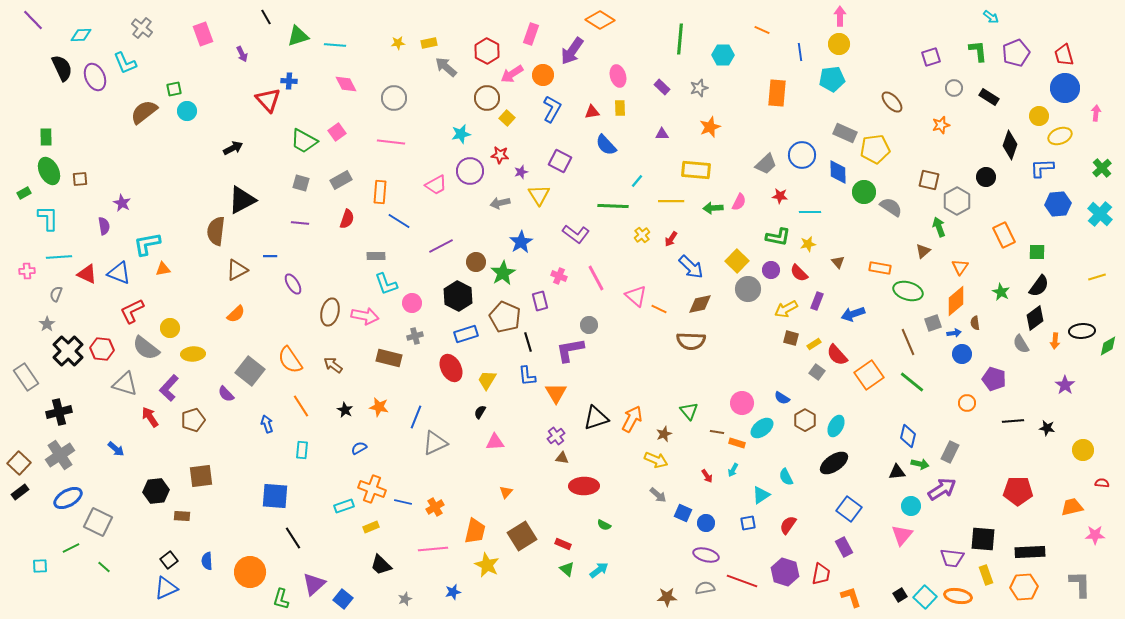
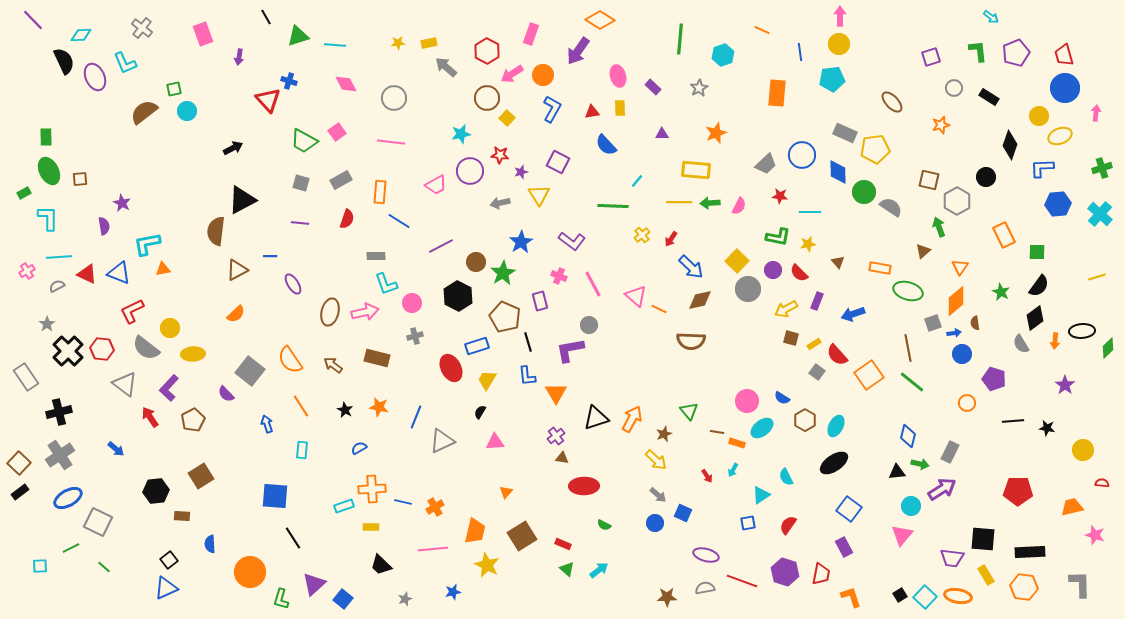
purple arrow at (572, 51): moved 6 px right
purple arrow at (242, 54): moved 3 px left, 3 px down; rotated 35 degrees clockwise
cyan hexagon at (723, 55): rotated 20 degrees counterclockwise
black semicircle at (62, 68): moved 2 px right, 7 px up
blue cross at (289, 81): rotated 14 degrees clockwise
purple rectangle at (662, 87): moved 9 px left
gray star at (699, 88): rotated 12 degrees counterclockwise
orange star at (710, 127): moved 6 px right, 6 px down
purple square at (560, 161): moved 2 px left, 1 px down
green cross at (1102, 168): rotated 24 degrees clockwise
yellow line at (671, 201): moved 8 px right, 1 px down
pink semicircle at (739, 202): moved 4 px down
green arrow at (713, 208): moved 3 px left, 5 px up
purple L-shape at (576, 234): moved 4 px left, 7 px down
purple circle at (771, 270): moved 2 px right
pink cross at (27, 271): rotated 28 degrees counterclockwise
pink line at (596, 278): moved 3 px left, 6 px down
gray semicircle at (56, 294): moved 1 px right, 8 px up; rotated 42 degrees clockwise
brown diamond at (700, 304): moved 4 px up
pink arrow at (365, 316): moved 4 px up; rotated 24 degrees counterclockwise
blue rectangle at (466, 334): moved 11 px right, 12 px down
brown line at (908, 342): moved 6 px down; rotated 12 degrees clockwise
green diamond at (1108, 346): moved 2 px down; rotated 15 degrees counterclockwise
brown rectangle at (389, 358): moved 12 px left
gray triangle at (125, 384): rotated 20 degrees clockwise
pink circle at (742, 403): moved 5 px right, 2 px up
brown pentagon at (193, 420): rotated 10 degrees counterclockwise
gray triangle at (435, 443): moved 7 px right, 2 px up
yellow arrow at (656, 460): rotated 20 degrees clockwise
brown square at (201, 476): rotated 25 degrees counterclockwise
orange cross at (372, 489): rotated 24 degrees counterclockwise
blue circle at (706, 523): moved 51 px left
yellow rectangle at (371, 527): rotated 21 degrees clockwise
pink star at (1095, 535): rotated 18 degrees clockwise
blue semicircle at (207, 561): moved 3 px right, 17 px up
yellow rectangle at (986, 575): rotated 12 degrees counterclockwise
orange hexagon at (1024, 587): rotated 12 degrees clockwise
